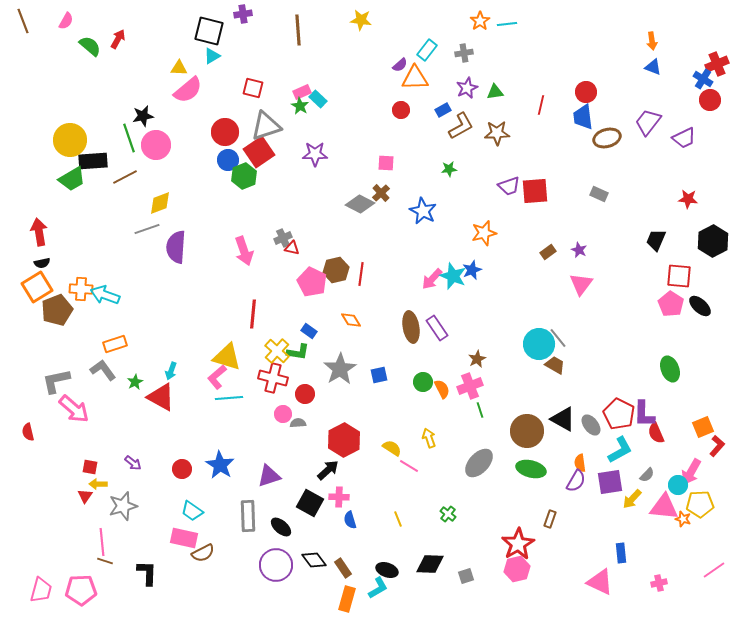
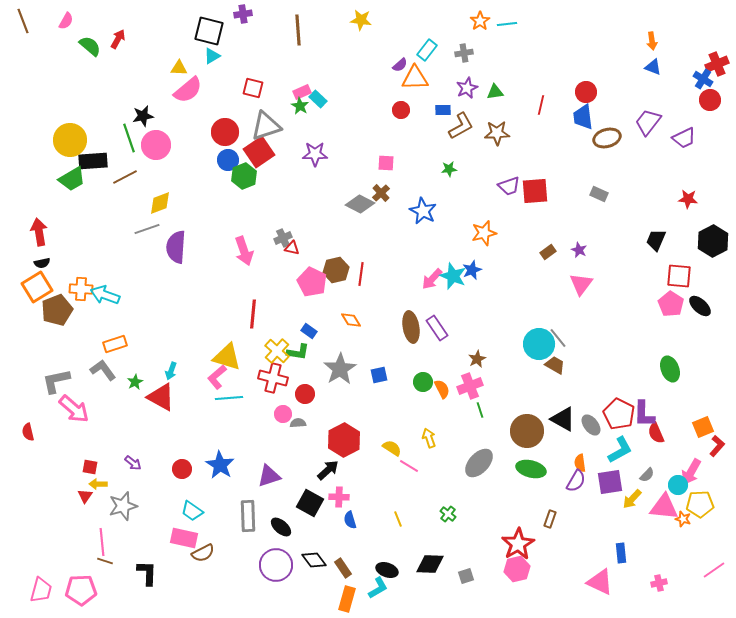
blue rectangle at (443, 110): rotated 28 degrees clockwise
